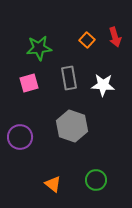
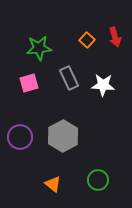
gray rectangle: rotated 15 degrees counterclockwise
gray hexagon: moved 9 px left, 10 px down; rotated 12 degrees clockwise
green circle: moved 2 px right
